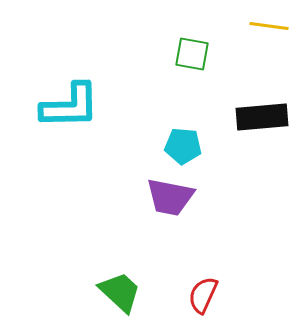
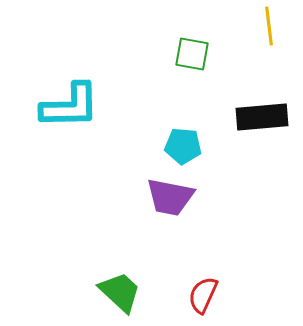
yellow line: rotated 75 degrees clockwise
